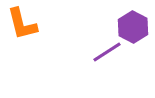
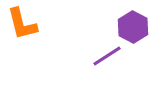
purple line: moved 4 px down
